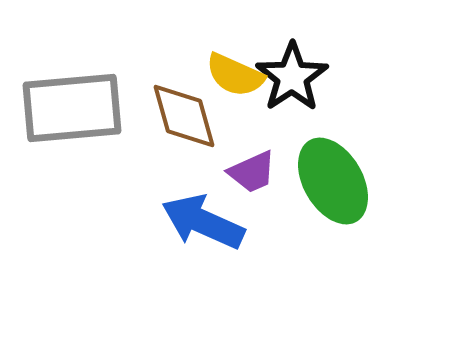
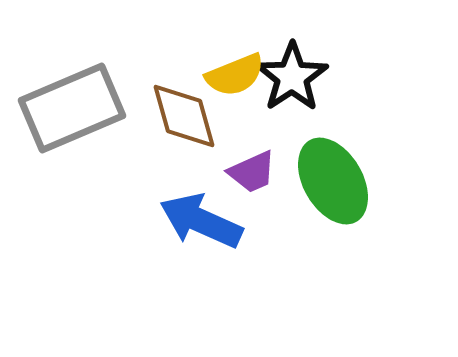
yellow semicircle: rotated 46 degrees counterclockwise
gray rectangle: rotated 18 degrees counterclockwise
blue arrow: moved 2 px left, 1 px up
